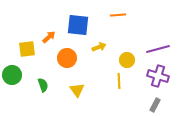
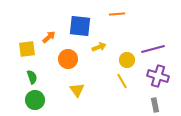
orange line: moved 1 px left, 1 px up
blue square: moved 2 px right, 1 px down
purple line: moved 5 px left
orange circle: moved 1 px right, 1 px down
green circle: moved 23 px right, 25 px down
yellow line: moved 3 px right; rotated 28 degrees counterclockwise
green semicircle: moved 11 px left, 8 px up
gray rectangle: rotated 40 degrees counterclockwise
